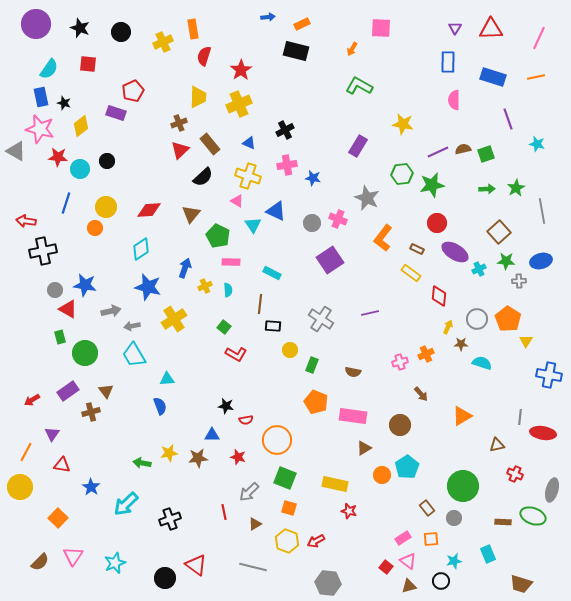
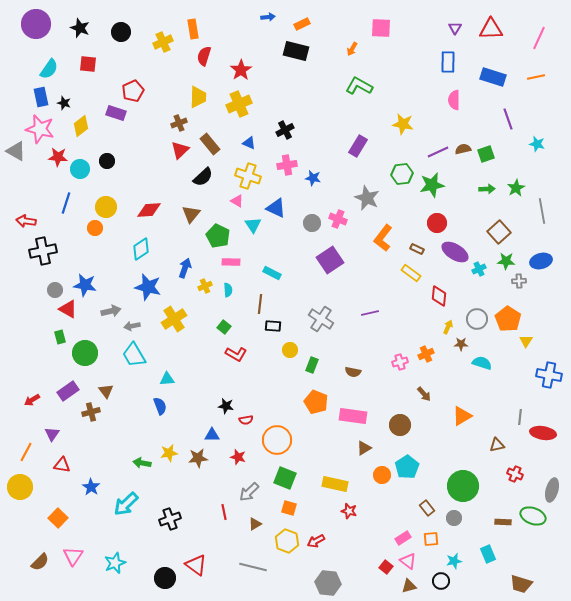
blue triangle at (276, 211): moved 3 px up
brown arrow at (421, 394): moved 3 px right
